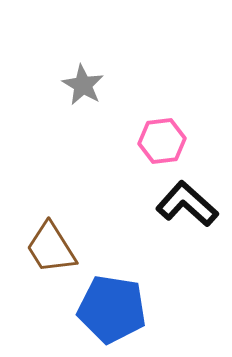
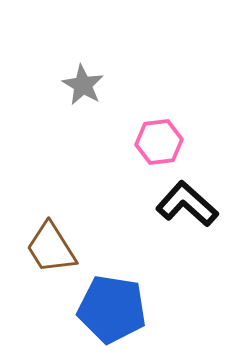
pink hexagon: moved 3 px left, 1 px down
